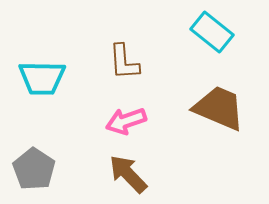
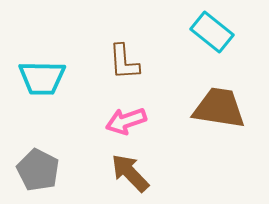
brown trapezoid: rotated 14 degrees counterclockwise
gray pentagon: moved 4 px right, 1 px down; rotated 6 degrees counterclockwise
brown arrow: moved 2 px right, 1 px up
